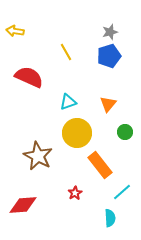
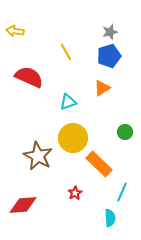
orange triangle: moved 6 px left, 16 px up; rotated 18 degrees clockwise
yellow circle: moved 4 px left, 5 px down
orange rectangle: moved 1 px left, 1 px up; rotated 8 degrees counterclockwise
cyan line: rotated 24 degrees counterclockwise
